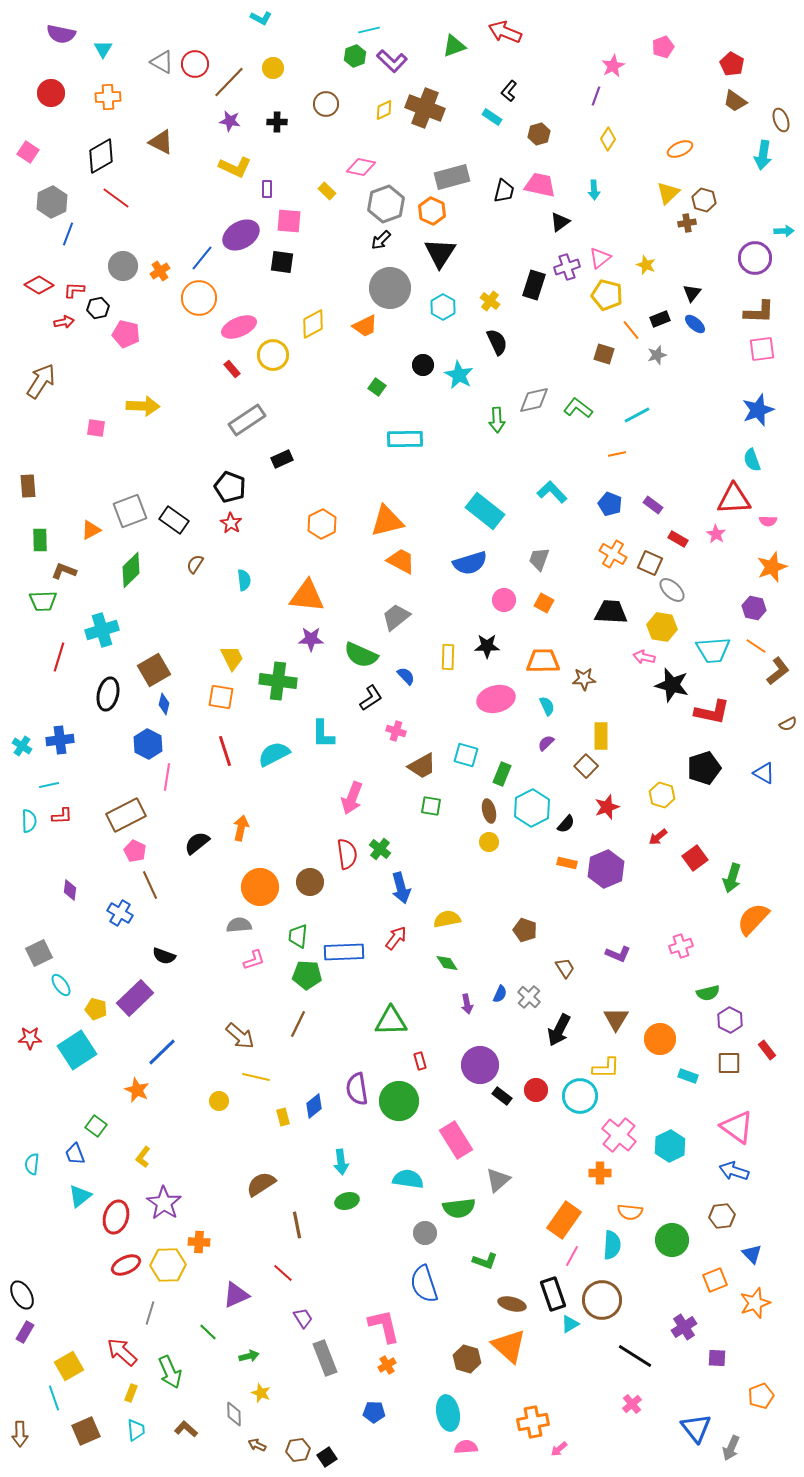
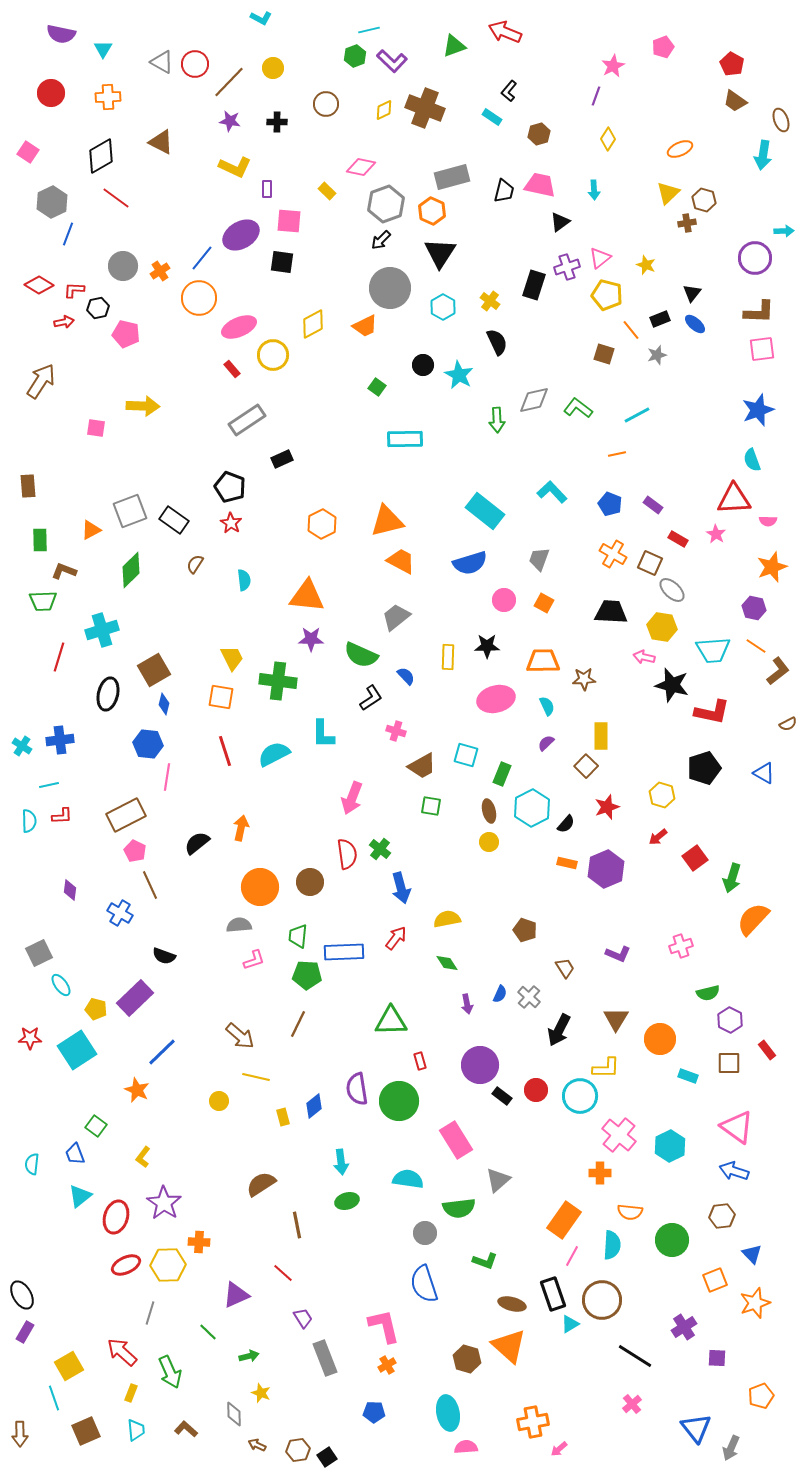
blue hexagon at (148, 744): rotated 20 degrees counterclockwise
